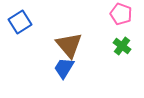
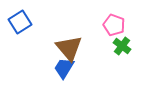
pink pentagon: moved 7 px left, 11 px down
brown triangle: moved 3 px down
